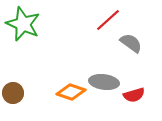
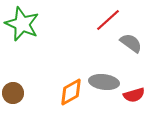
green star: moved 1 px left
orange diamond: rotated 48 degrees counterclockwise
